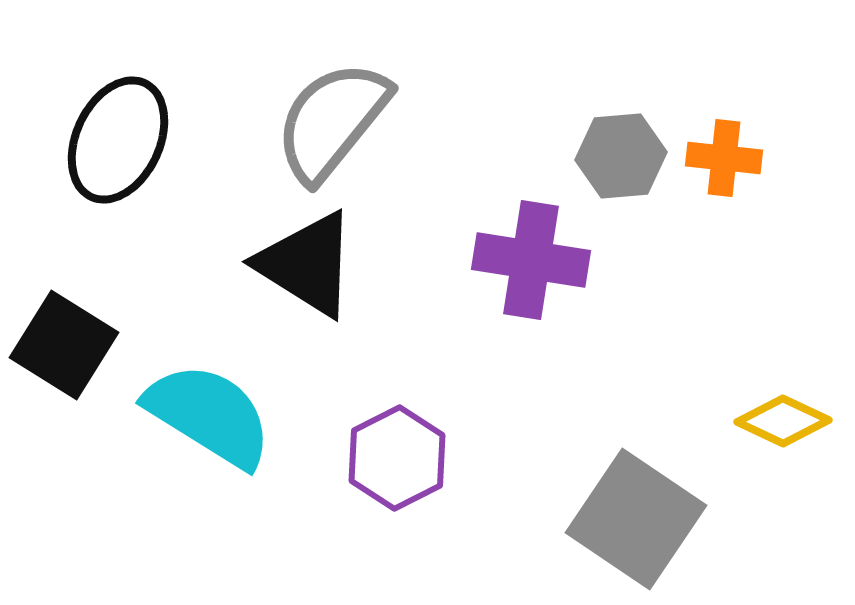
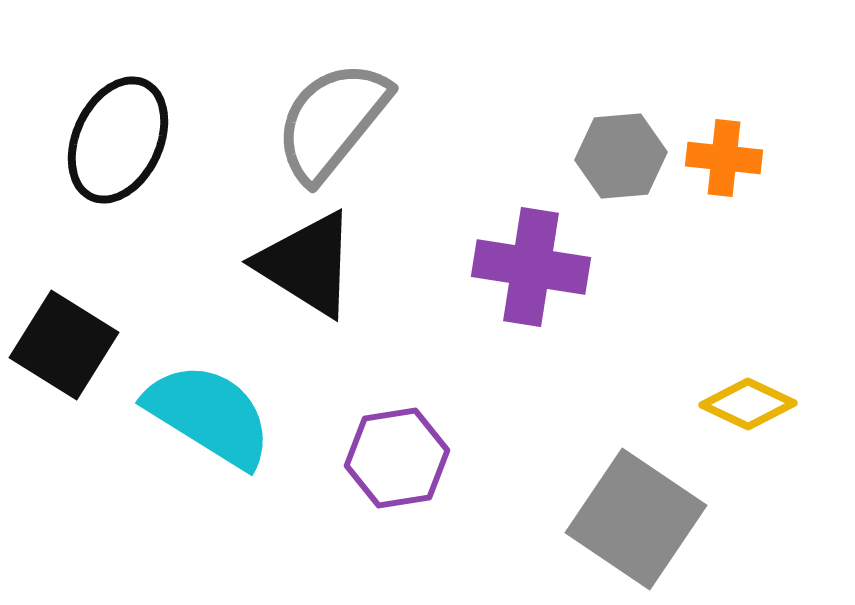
purple cross: moved 7 px down
yellow diamond: moved 35 px left, 17 px up
purple hexagon: rotated 18 degrees clockwise
